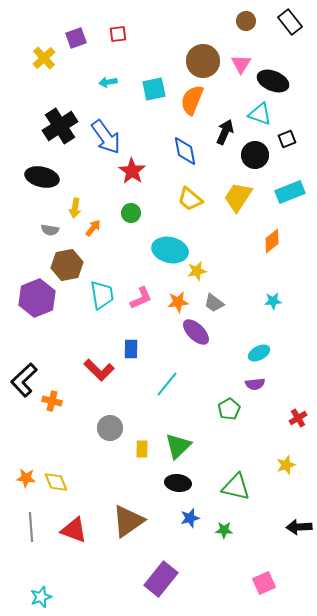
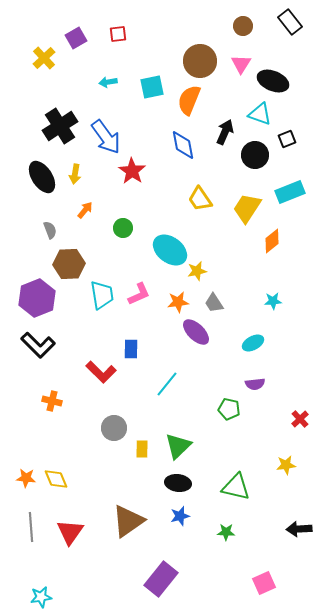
brown circle at (246, 21): moved 3 px left, 5 px down
purple square at (76, 38): rotated 10 degrees counterclockwise
brown circle at (203, 61): moved 3 px left
cyan square at (154, 89): moved 2 px left, 2 px up
orange semicircle at (192, 100): moved 3 px left
blue diamond at (185, 151): moved 2 px left, 6 px up
black ellipse at (42, 177): rotated 44 degrees clockwise
yellow trapezoid at (238, 197): moved 9 px right, 11 px down
yellow trapezoid at (190, 199): moved 10 px right; rotated 16 degrees clockwise
yellow arrow at (75, 208): moved 34 px up
green circle at (131, 213): moved 8 px left, 15 px down
orange arrow at (93, 228): moved 8 px left, 18 px up
gray semicircle at (50, 230): rotated 120 degrees counterclockwise
cyan ellipse at (170, 250): rotated 24 degrees clockwise
brown hexagon at (67, 265): moved 2 px right, 1 px up; rotated 8 degrees clockwise
pink L-shape at (141, 298): moved 2 px left, 4 px up
gray trapezoid at (214, 303): rotated 20 degrees clockwise
cyan ellipse at (259, 353): moved 6 px left, 10 px up
red L-shape at (99, 370): moved 2 px right, 2 px down
black L-shape at (24, 380): moved 14 px right, 35 px up; rotated 92 degrees counterclockwise
green pentagon at (229, 409): rotated 30 degrees counterclockwise
red cross at (298, 418): moved 2 px right, 1 px down; rotated 12 degrees counterclockwise
gray circle at (110, 428): moved 4 px right
yellow star at (286, 465): rotated 12 degrees clockwise
yellow diamond at (56, 482): moved 3 px up
blue star at (190, 518): moved 10 px left, 2 px up
black arrow at (299, 527): moved 2 px down
red triangle at (74, 530): moved 4 px left, 2 px down; rotated 44 degrees clockwise
green star at (224, 530): moved 2 px right, 2 px down
cyan star at (41, 597): rotated 10 degrees clockwise
